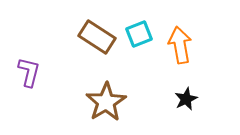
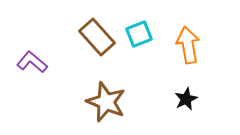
brown rectangle: rotated 15 degrees clockwise
orange arrow: moved 8 px right
purple L-shape: moved 3 px right, 10 px up; rotated 64 degrees counterclockwise
brown star: rotated 18 degrees counterclockwise
